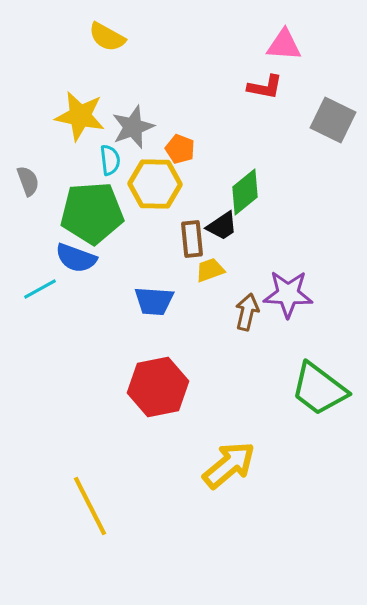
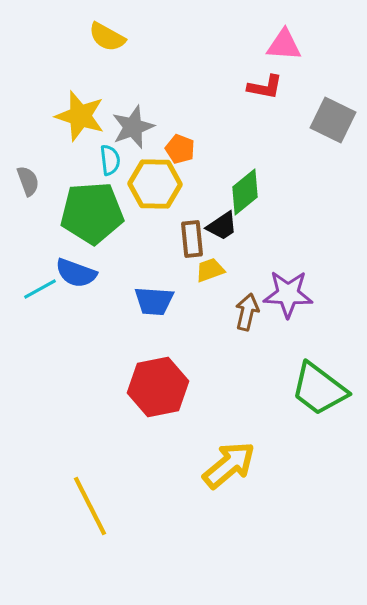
yellow star: rotated 6 degrees clockwise
blue semicircle: moved 15 px down
